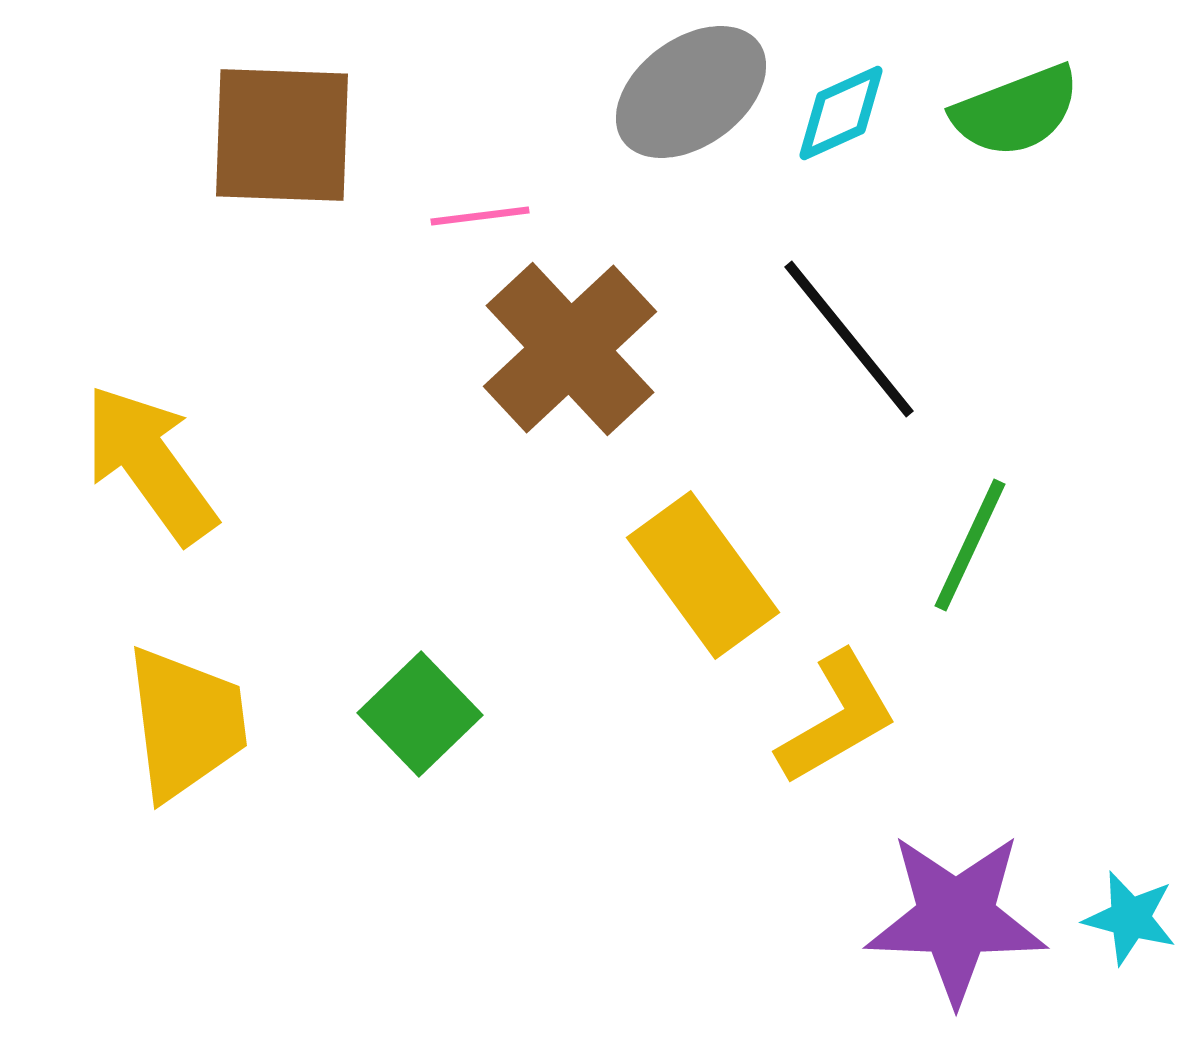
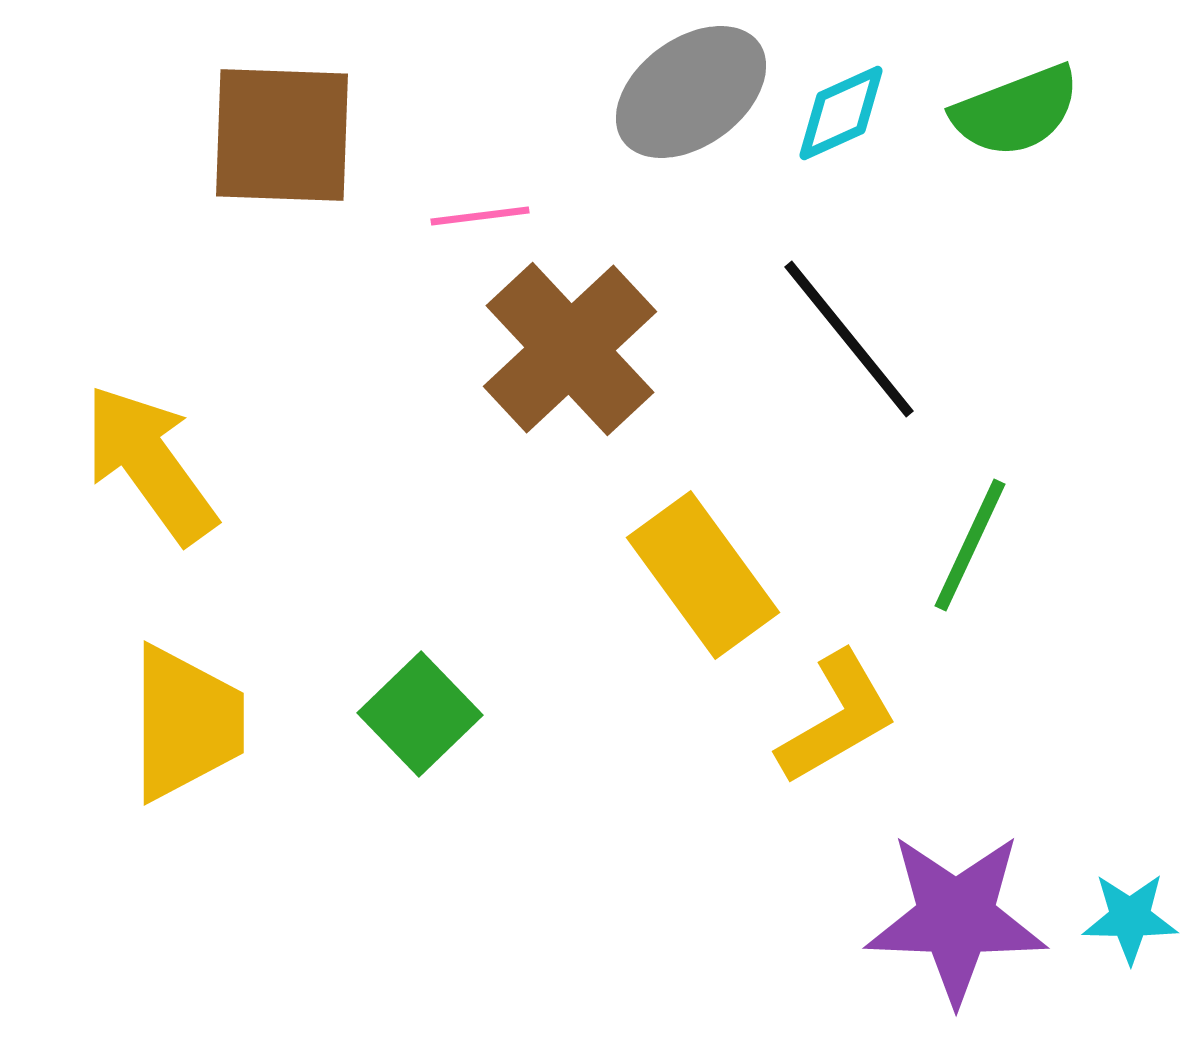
yellow trapezoid: rotated 7 degrees clockwise
cyan star: rotated 14 degrees counterclockwise
